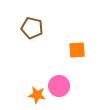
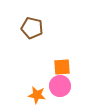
orange square: moved 15 px left, 17 px down
pink circle: moved 1 px right
